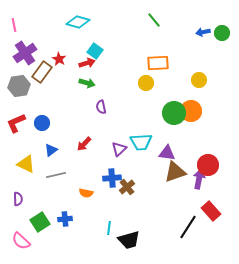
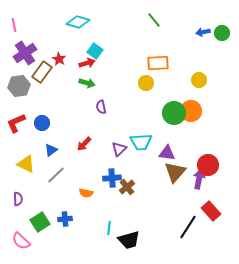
brown triangle at (175, 172): rotated 30 degrees counterclockwise
gray line at (56, 175): rotated 30 degrees counterclockwise
